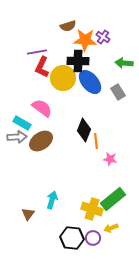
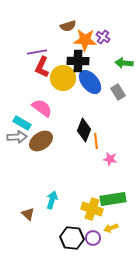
green rectangle: rotated 30 degrees clockwise
brown triangle: rotated 24 degrees counterclockwise
